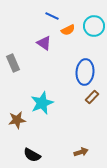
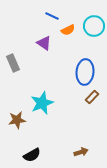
black semicircle: rotated 60 degrees counterclockwise
